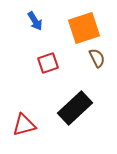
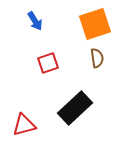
orange square: moved 11 px right, 4 px up
brown semicircle: rotated 18 degrees clockwise
